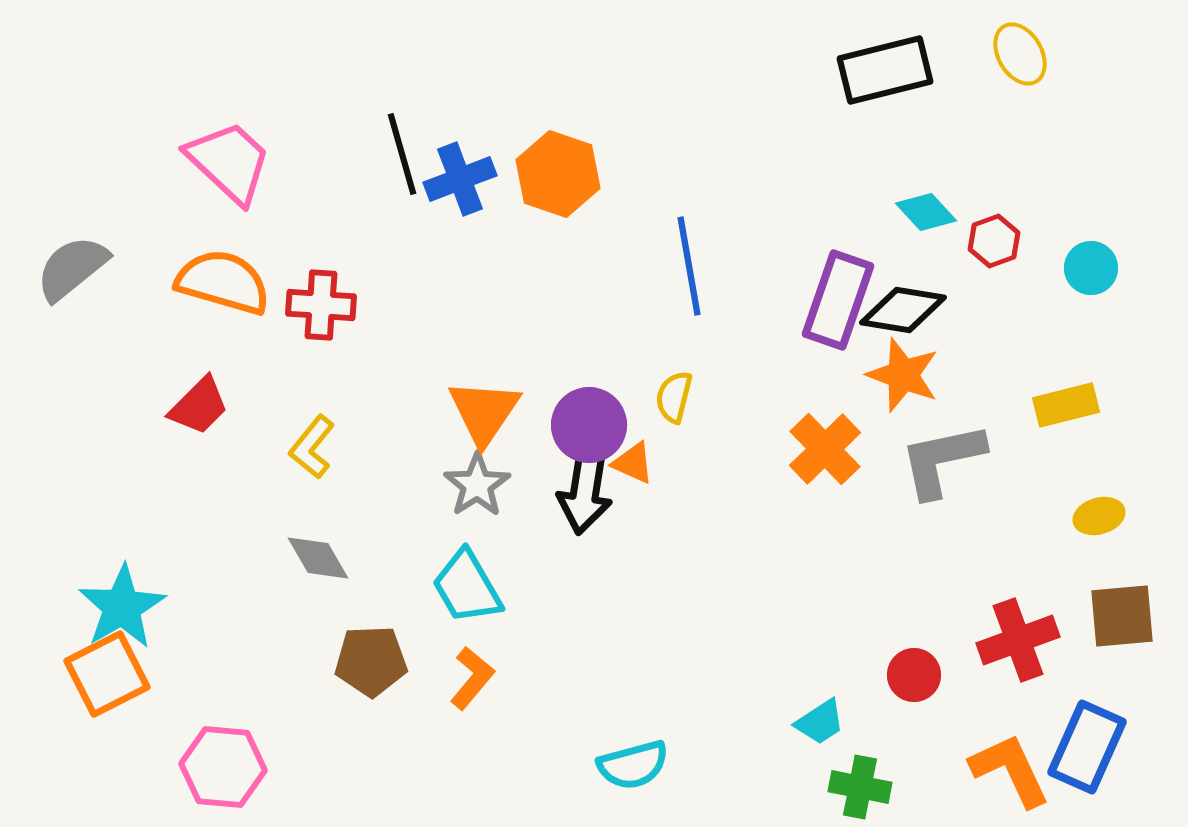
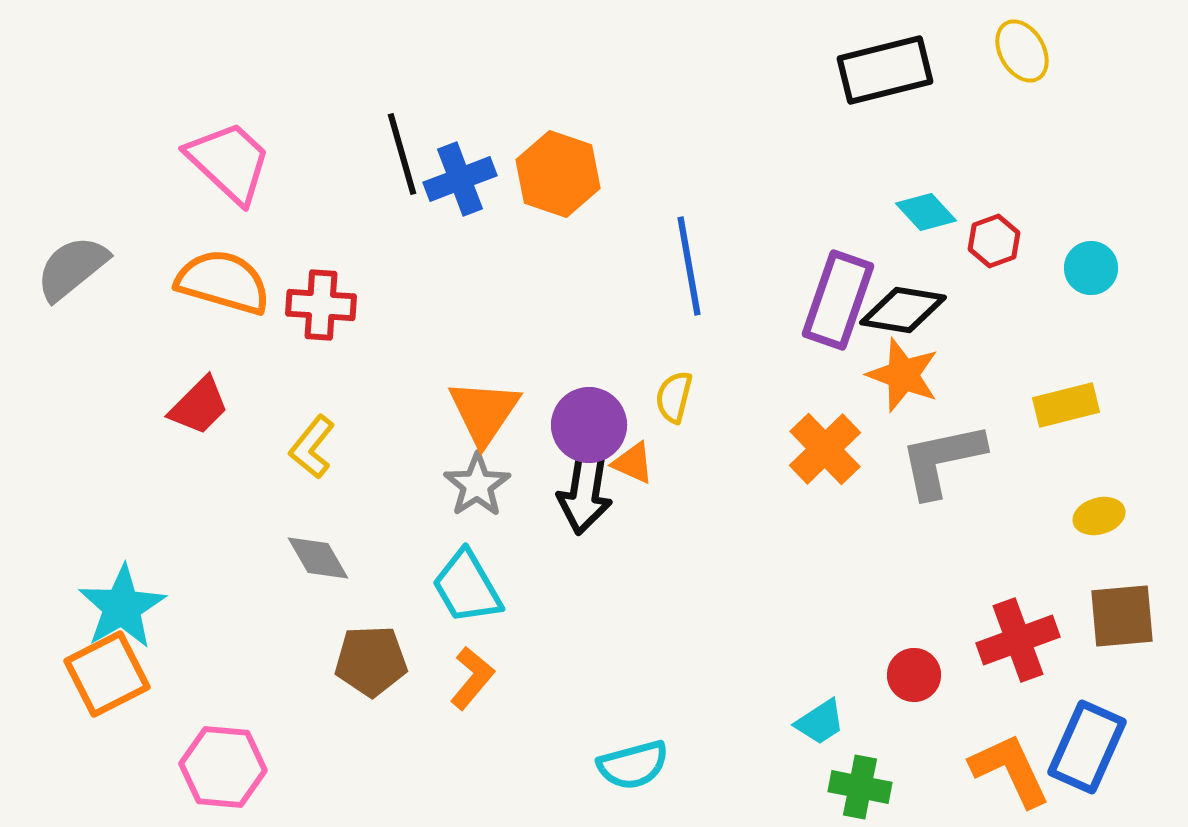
yellow ellipse at (1020, 54): moved 2 px right, 3 px up
